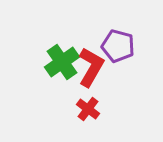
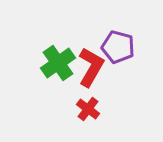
purple pentagon: moved 1 px down
green cross: moved 4 px left, 1 px down
